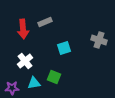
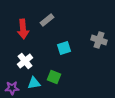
gray rectangle: moved 2 px right, 2 px up; rotated 16 degrees counterclockwise
